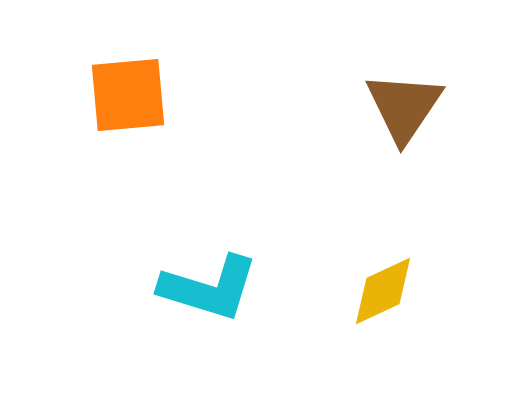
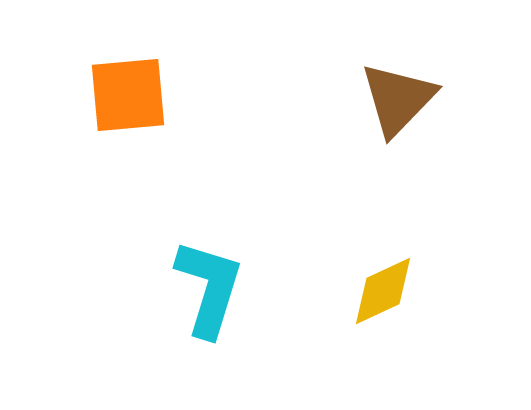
brown triangle: moved 6 px left, 8 px up; rotated 10 degrees clockwise
cyan L-shape: rotated 90 degrees counterclockwise
